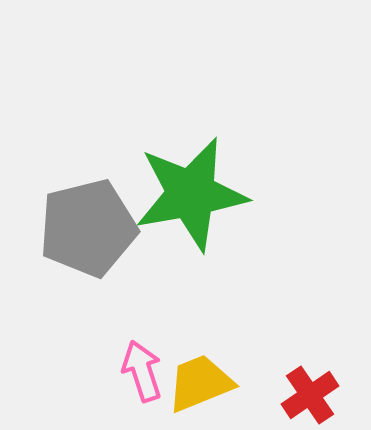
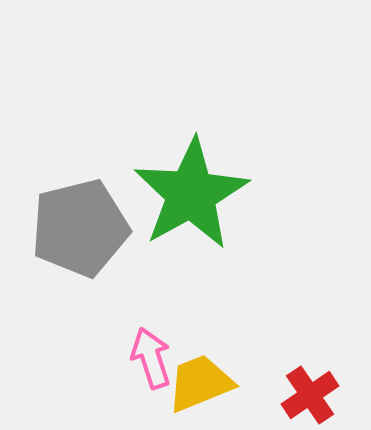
green star: rotated 19 degrees counterclockwise
gray pentagon: moved 8 px left
pink arrow: moved 9 px right, 13 px up
